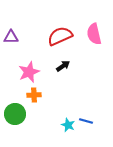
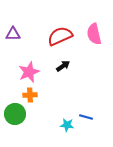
purple triangle: moved 2 px right, 3 px up
orange cross: moved 4 px left
blue line: moved 4 px up
cyan star: moved 1 px left; rotated 16 degrees counterclockwise
